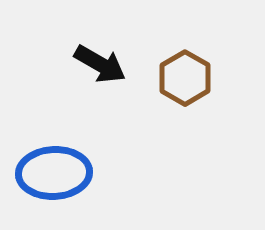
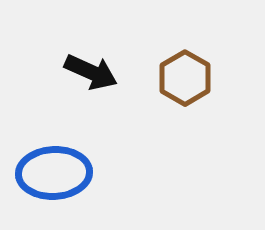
black arrow: moved 9 px left, 8 px down; rotated 6 degrees counterclockwise
